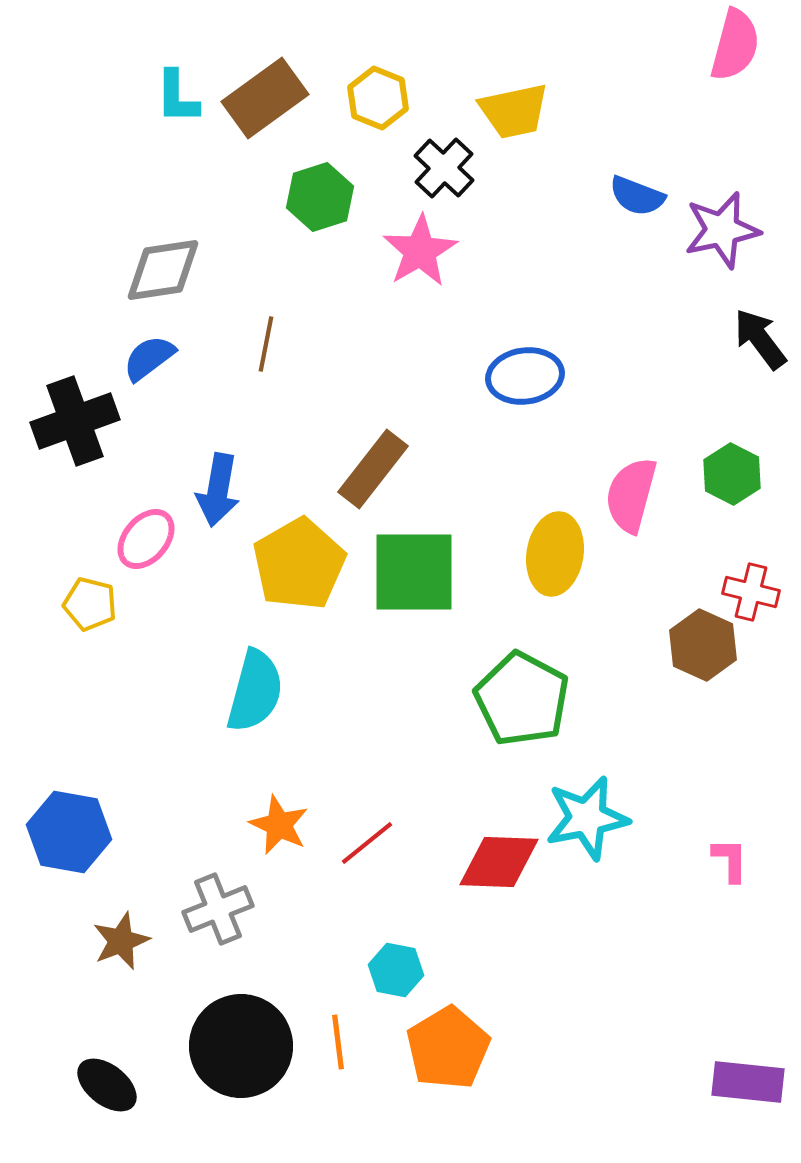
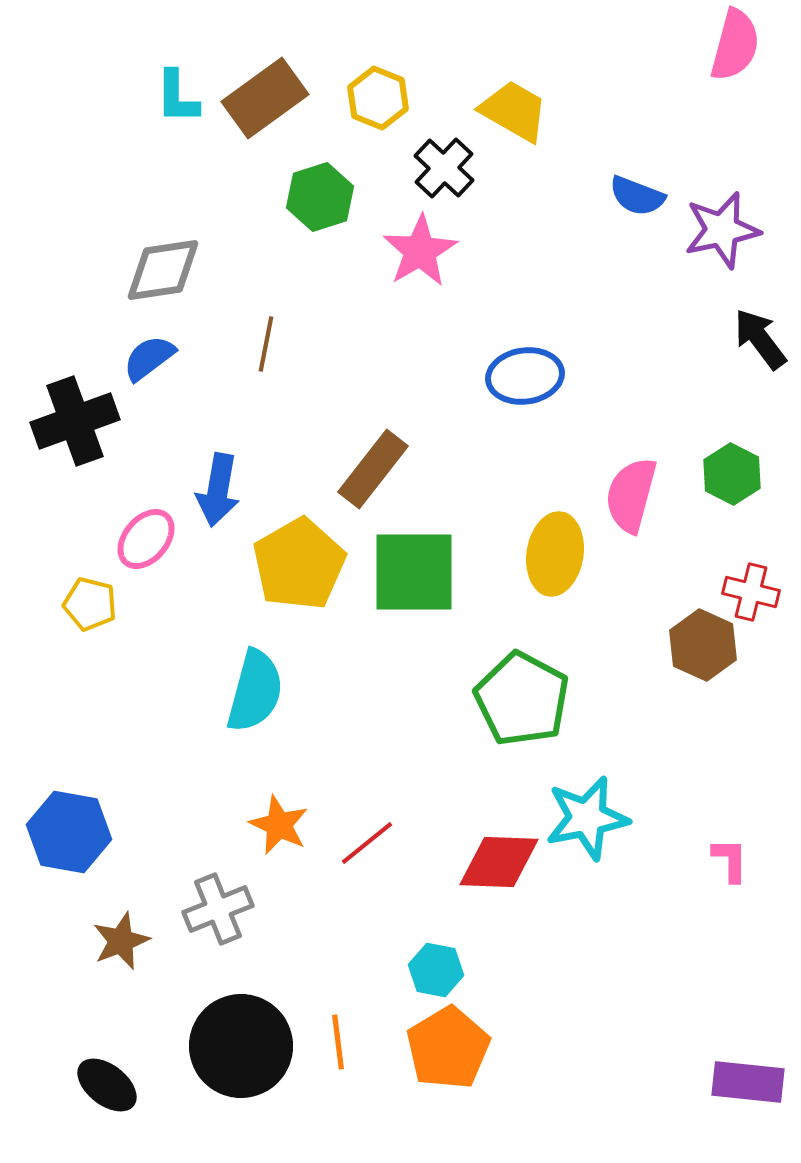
yellow trapezoid at (514, 111): rotated 138 degrees counterclockwise
cyan hexagon at (396, 970): moved 40 px right
